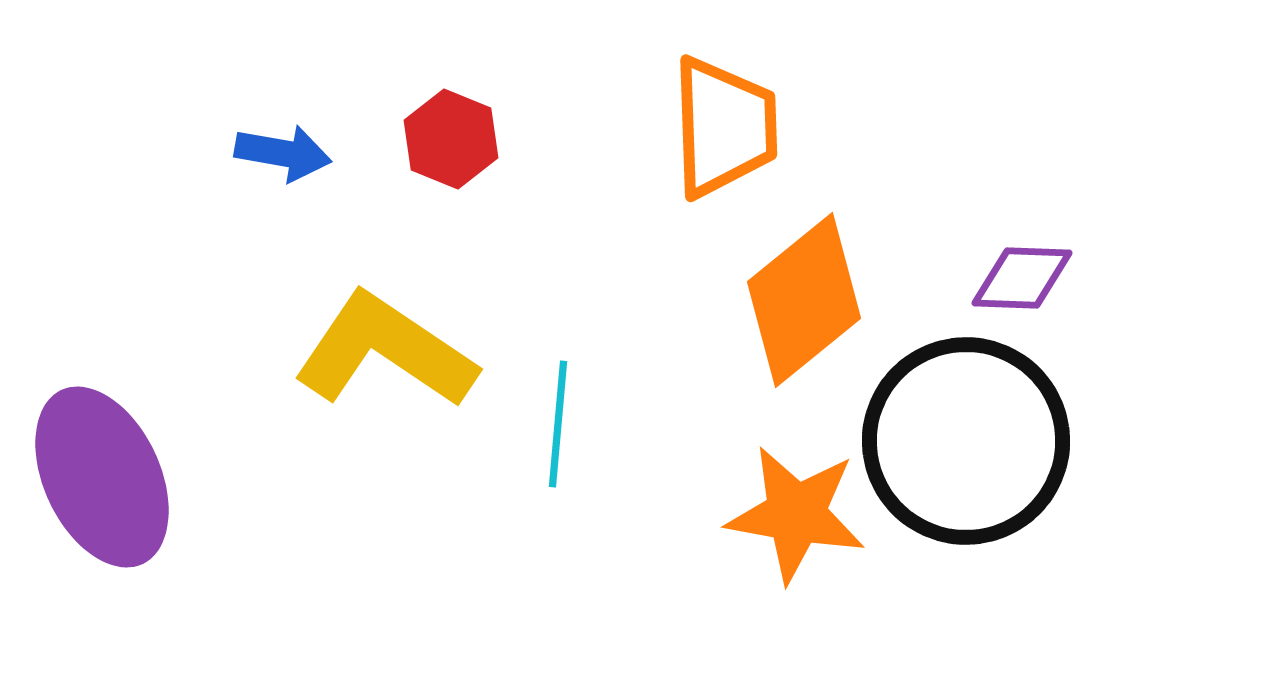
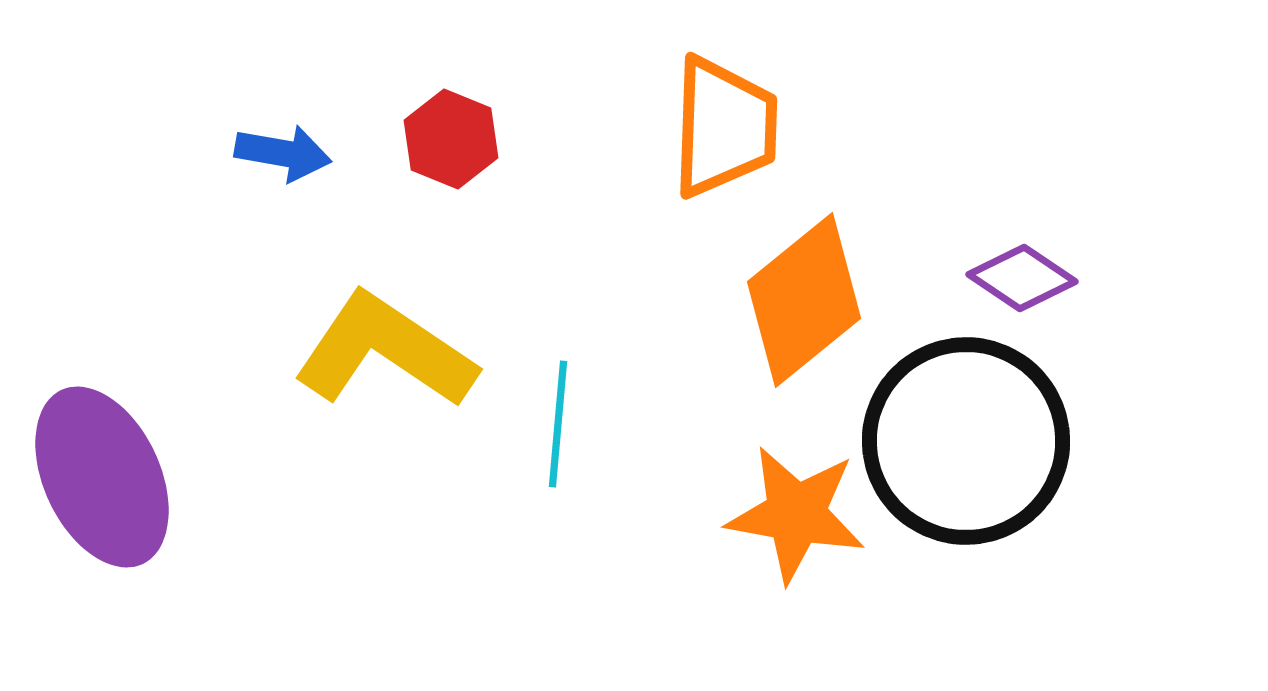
orange trapezoid: rotated 4 degrees clockwise
purple diamond: rotated 32 degrees clockwise
